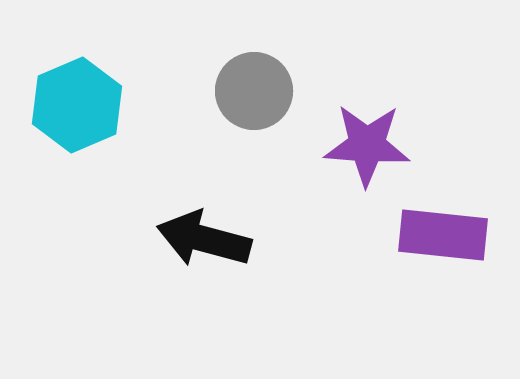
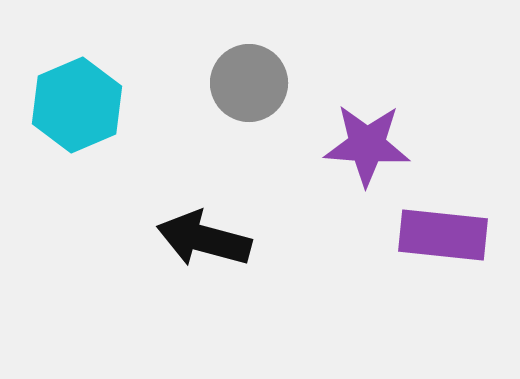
gray circle: moved 5 px left, 8 px up
